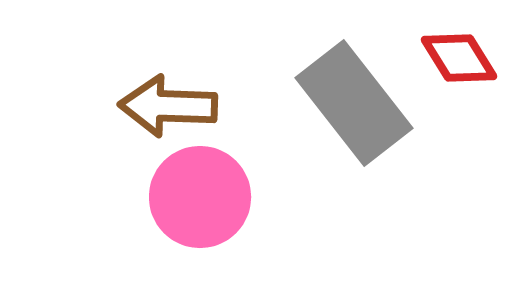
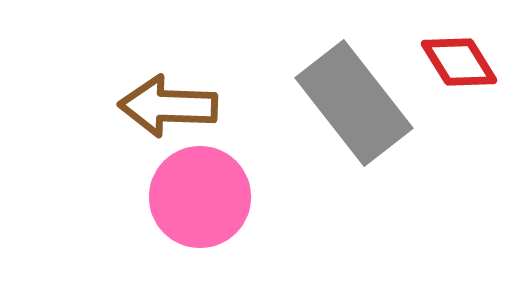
red diamond: moved 4 px down
